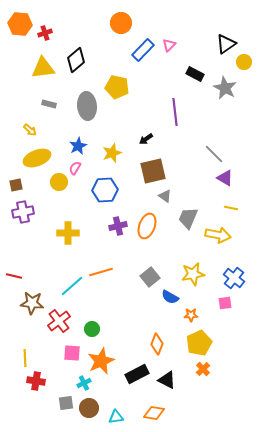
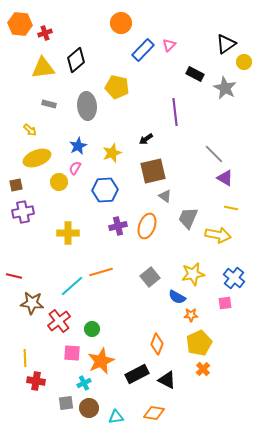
blue semicircle at (170, 297): moved 7 px right
